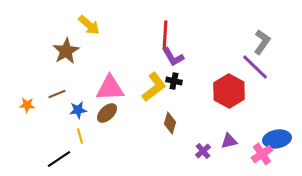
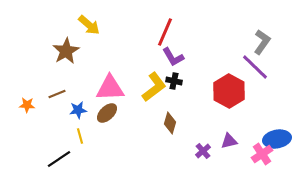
red line: moved 3 px up; rotated 20 degrees clockwise
